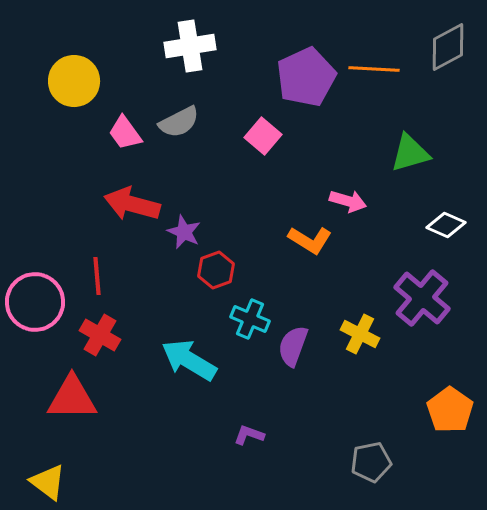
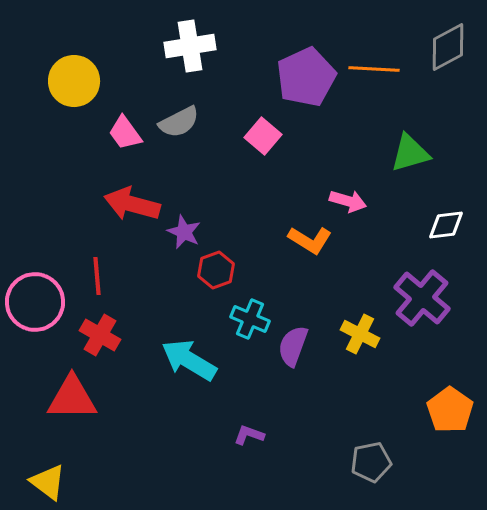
white diamond: rotated 30 degrees counterclockwise
